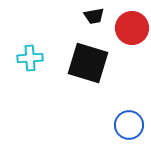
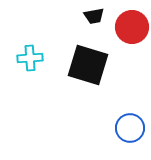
red circle: moved 1 px up
black square: moved 2 px down
blue circle: moved 1 px right, 3 px down
